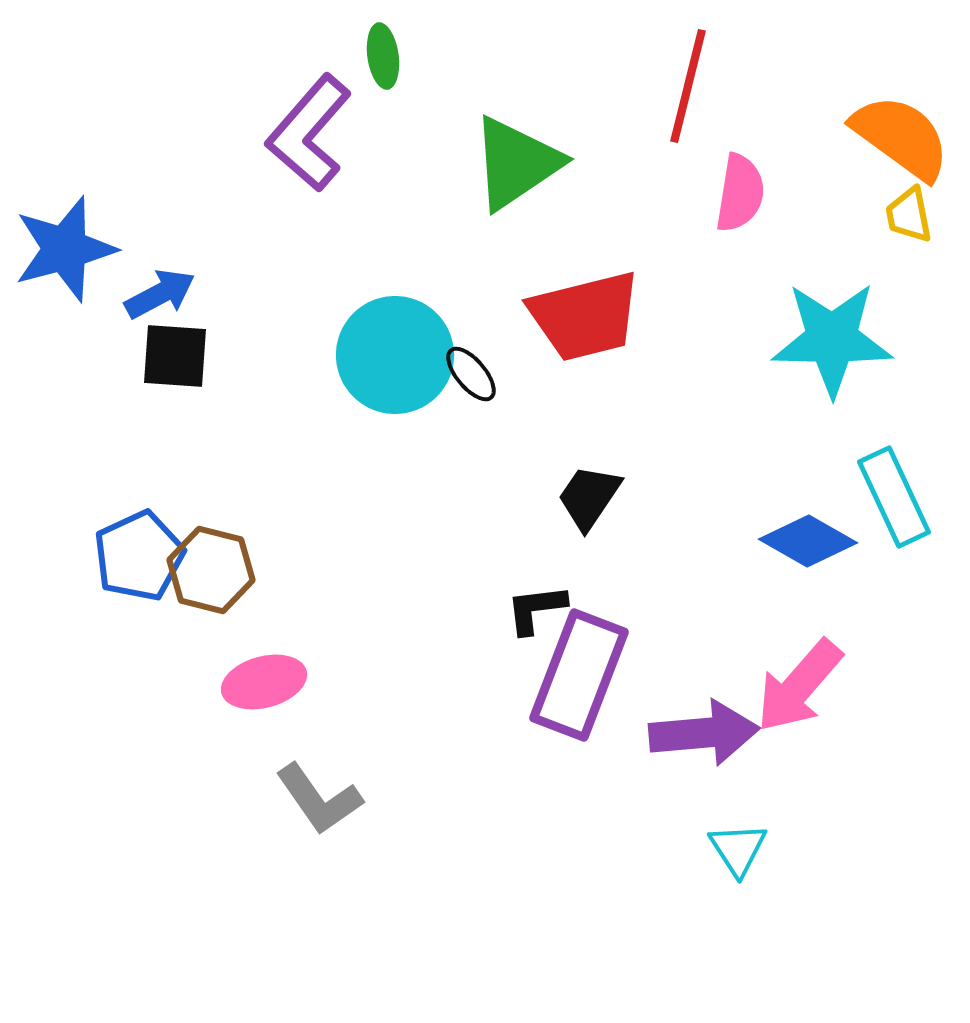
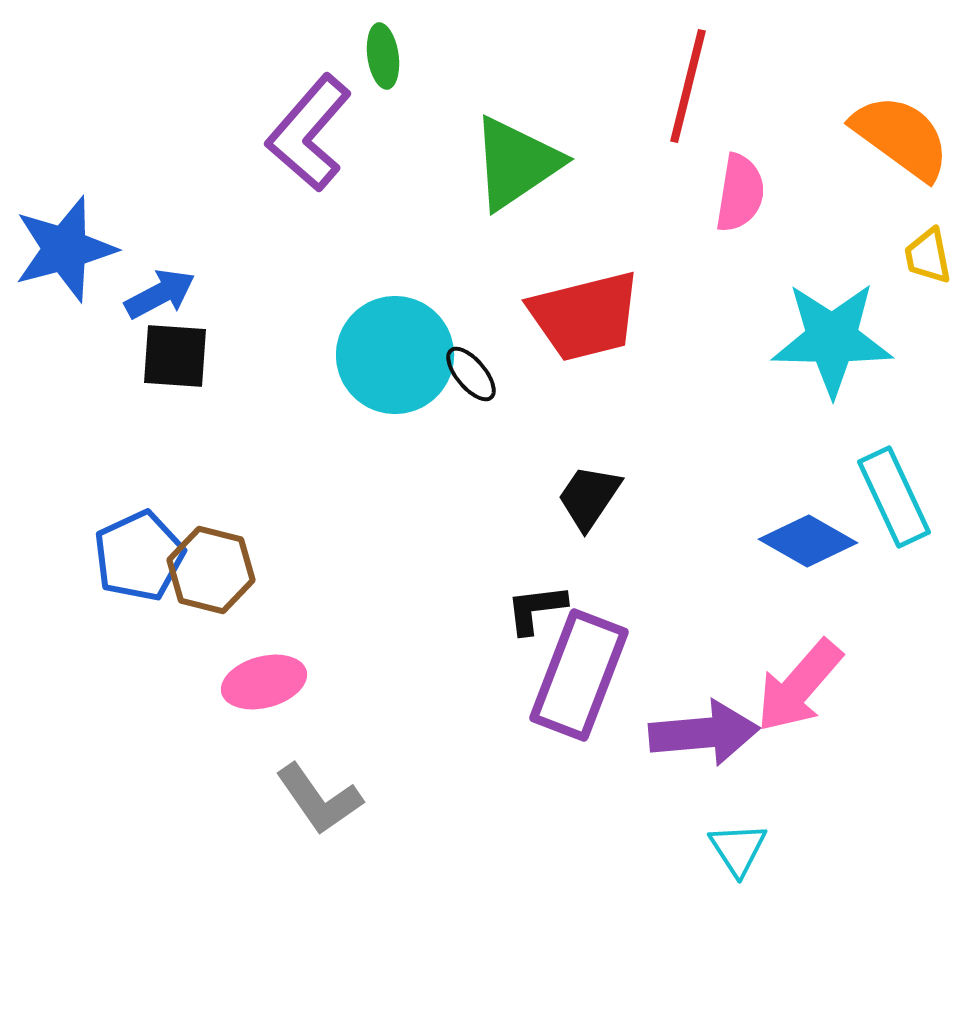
yellow trapezoid: moved 19 px right, 41 px down
